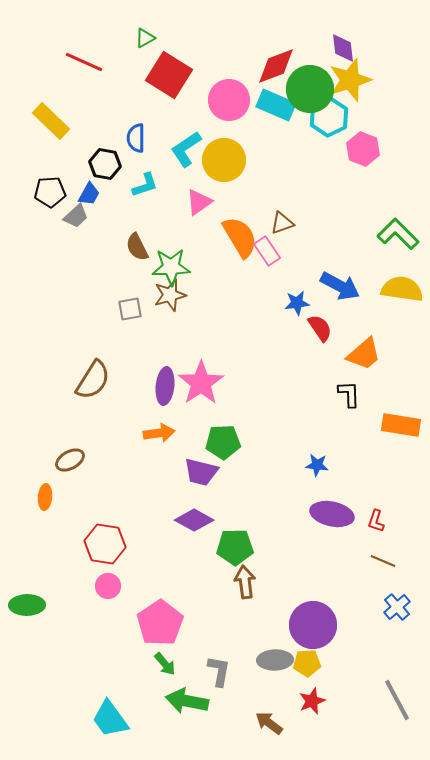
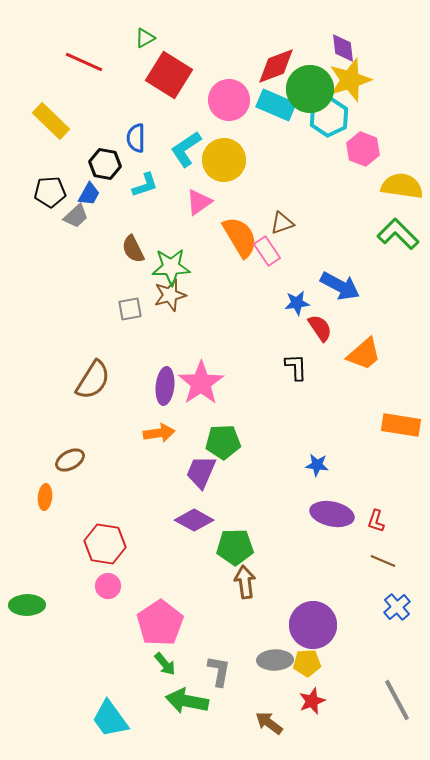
brown semicircle at (137, 247): moved 4 px left, 2 px down
yellow semicircle at (402, 289): moved 103 px up
black L-shape at (349, 394): moved 53 px left, 27 px up
purple trapezoid at (201, 472): rotated 99 degrees clockwise
